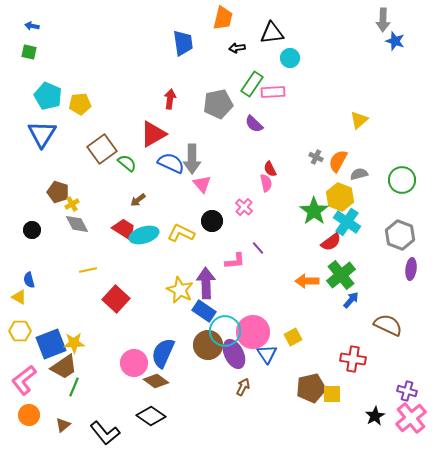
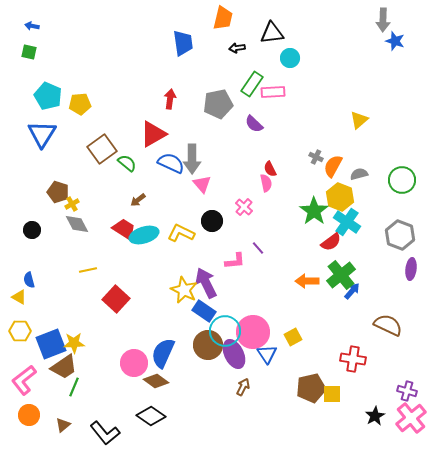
orange semicircle at (338, 161): moved 5 px left, 5 px down
purple arrow at (206, 283): rotated 24 degrees counterclockwise
yellow star at (180, 290): moved 4 px right
blue arrow at (351, 300): moved 1 px right, 9 px up
